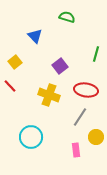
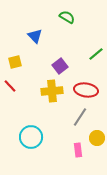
green semicircle: rotated 14 degrees clockwise
green line: rotated 35 degrees clockwise
yellow square: rotated 24 degrees clockwise
yellow cross: moved 3 px right, 4 px up; rotated 25 degrees counterclockwise
yellow circle: moved 1 px right, 1 px down
pink rectangle: moved 2 px right
